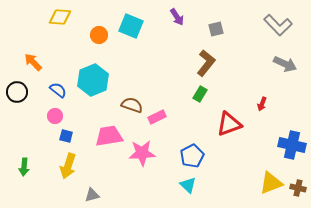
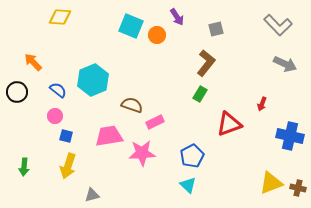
orange circle: moved 58 px right
pink rectangle: moved 2 px left, 5 px down
blue cross: moved 2 px left, 9 px up
